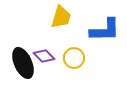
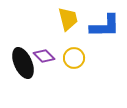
yellow trapezoid: moved 7 px right, 2 px down; rotated 30 degrees counterclockwise
blue L-shape: moved 4 px up
